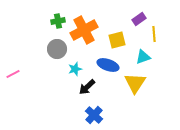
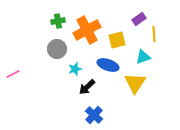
orange cross: moved 3 px right
